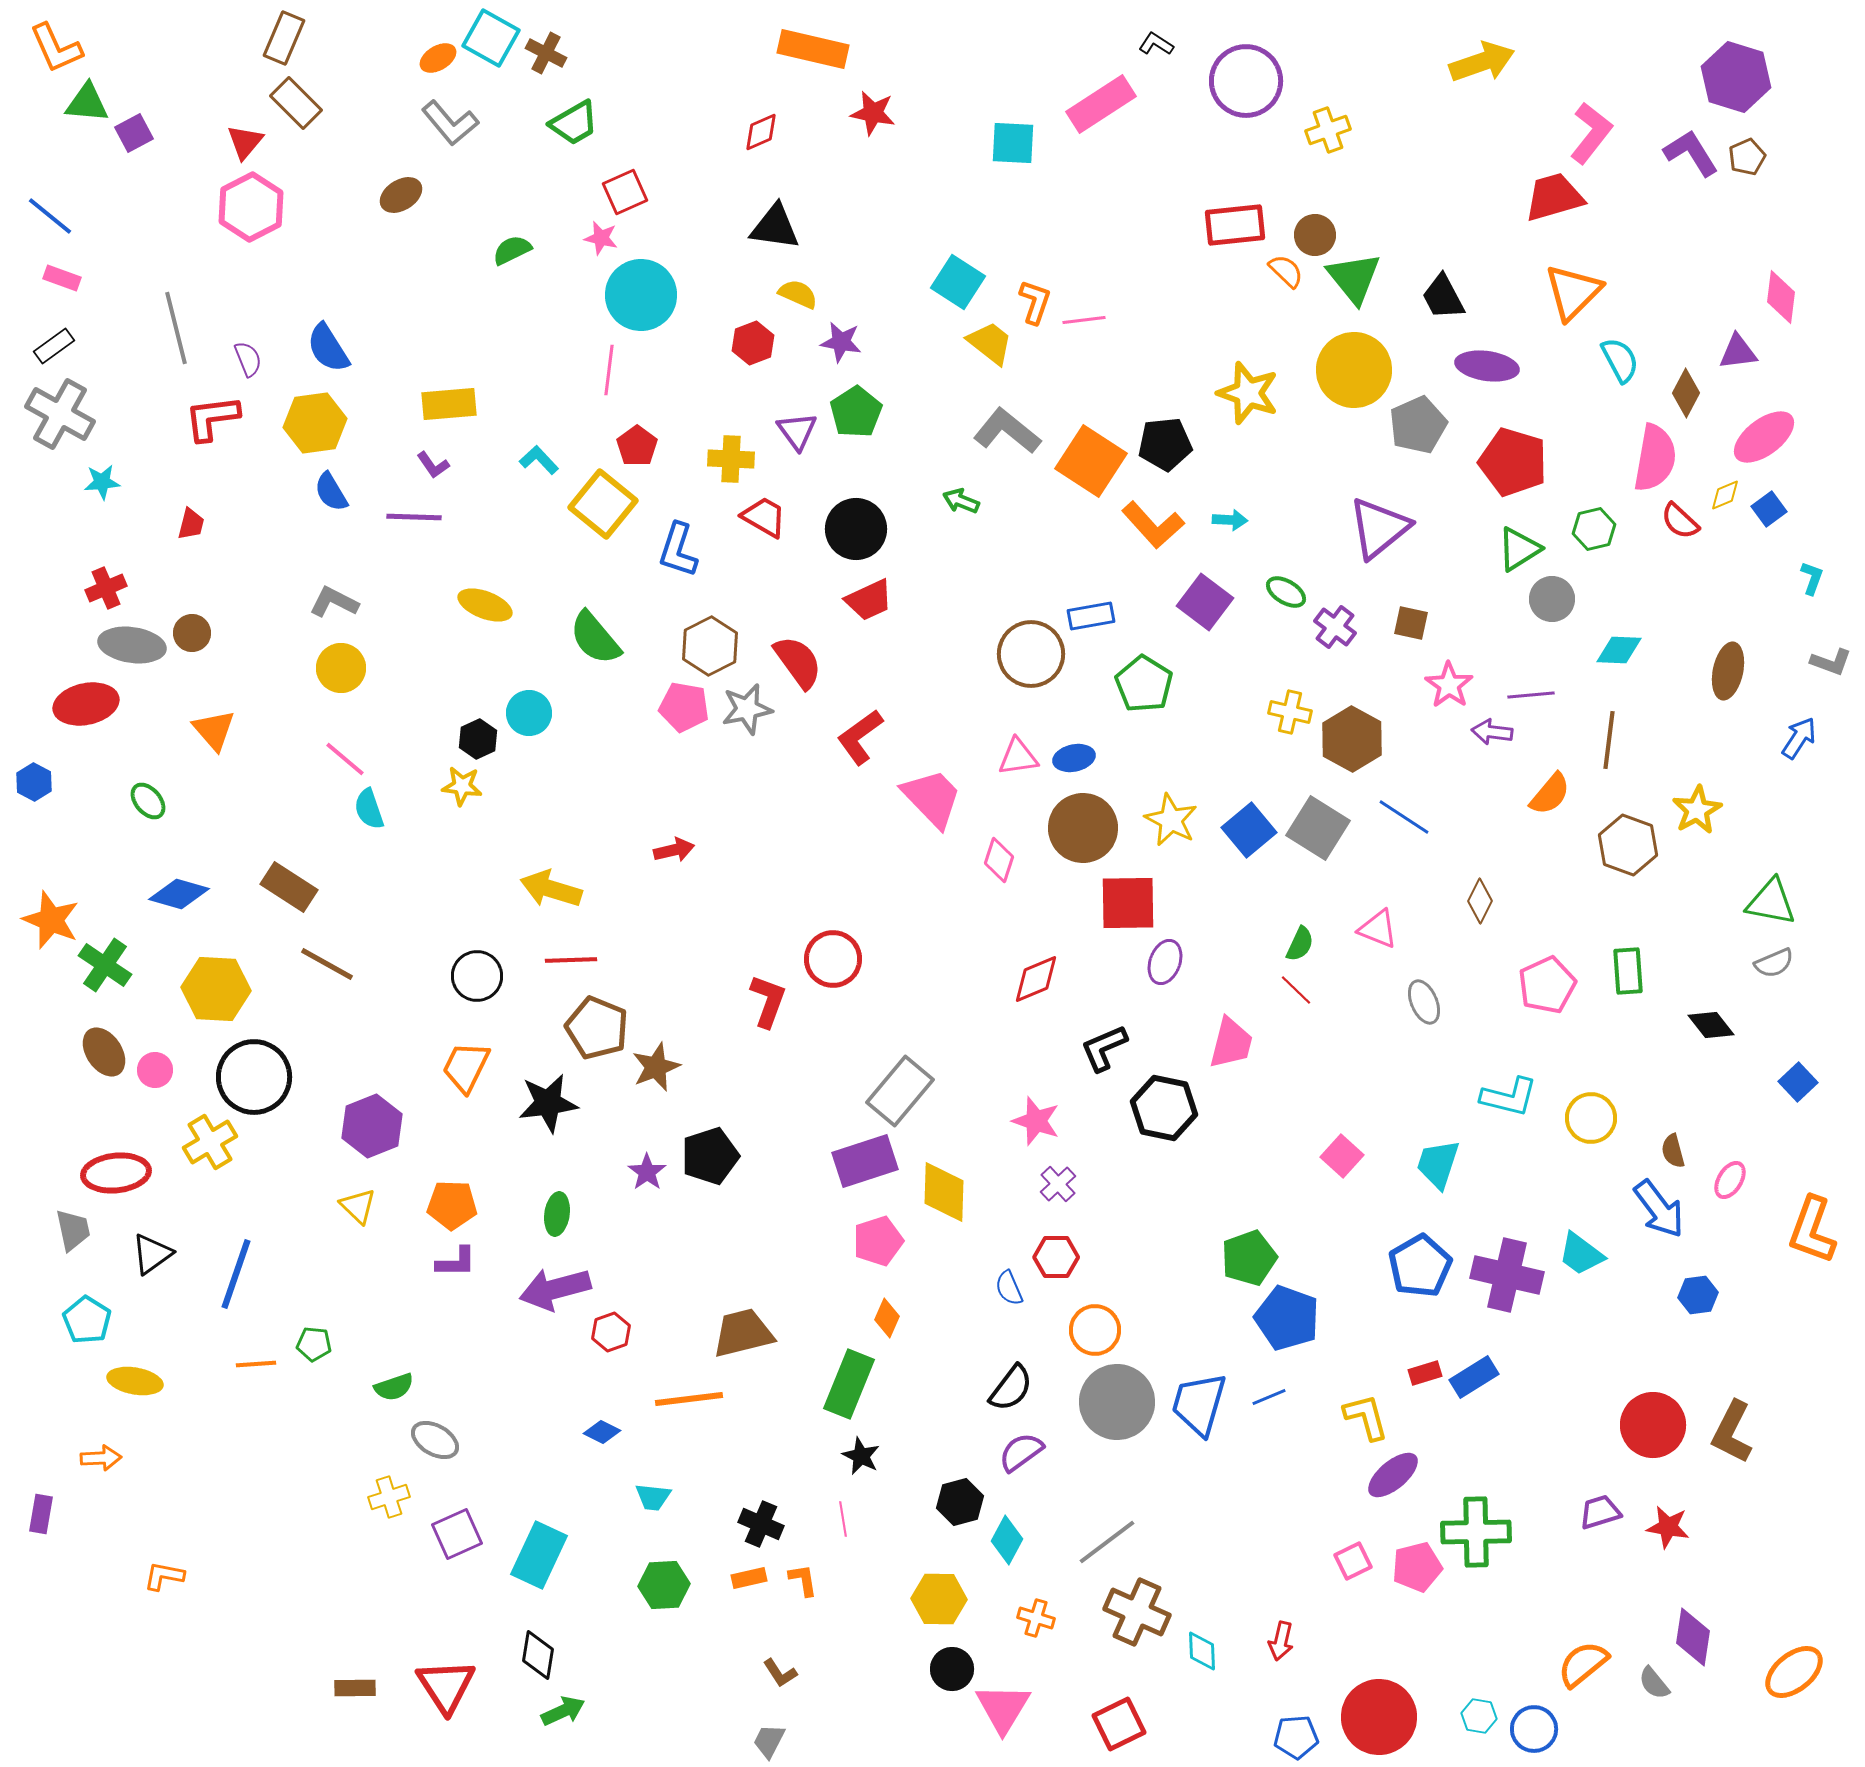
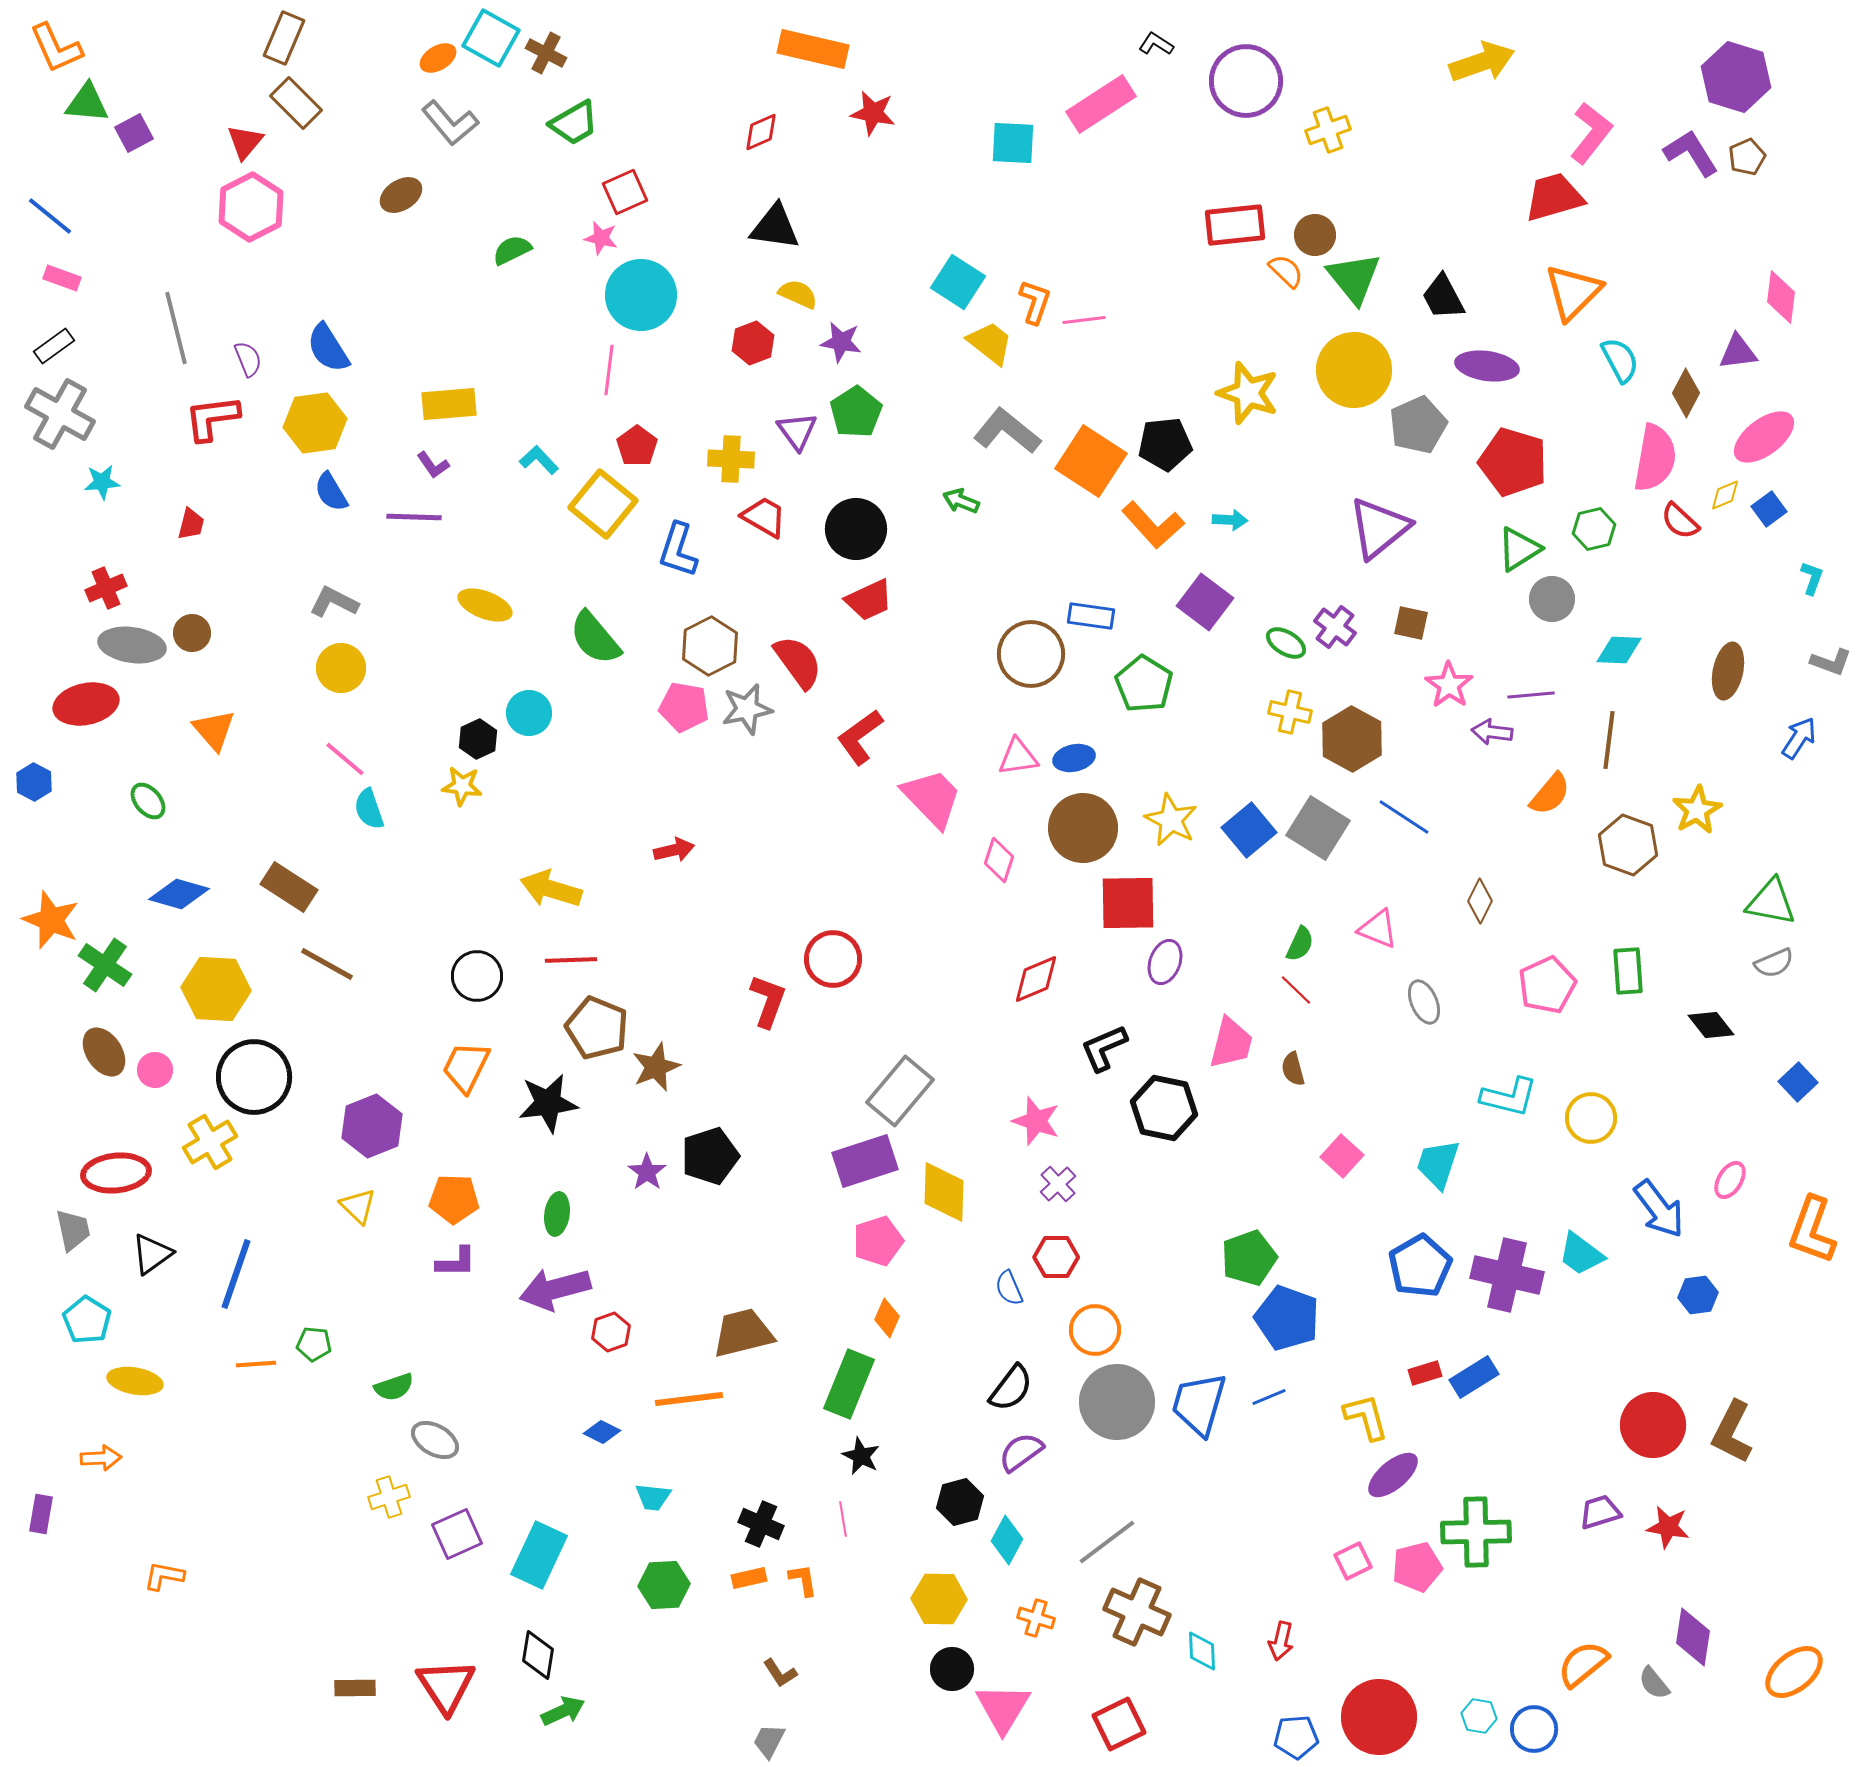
green ellipse at (1286, 592): moved 51 px down
blue rectangle at (1091, 616): rotated 18 degrees clockwise
brown semicircle at (1673, 1151): moved 380 px left, 82 px up
orange pentagon at (452, 1205): moved 2 px right, 6 px up
